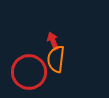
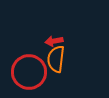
red arrow: moved 1 px right; rotated 78 degrees counterclockwise
